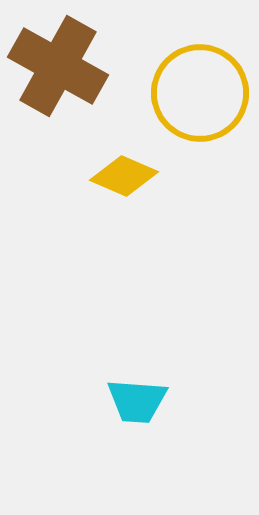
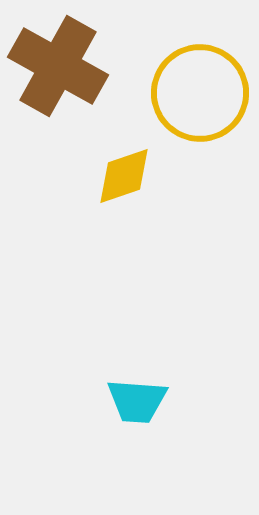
yellow diamond: rotated 42 degrees counterclockwise
